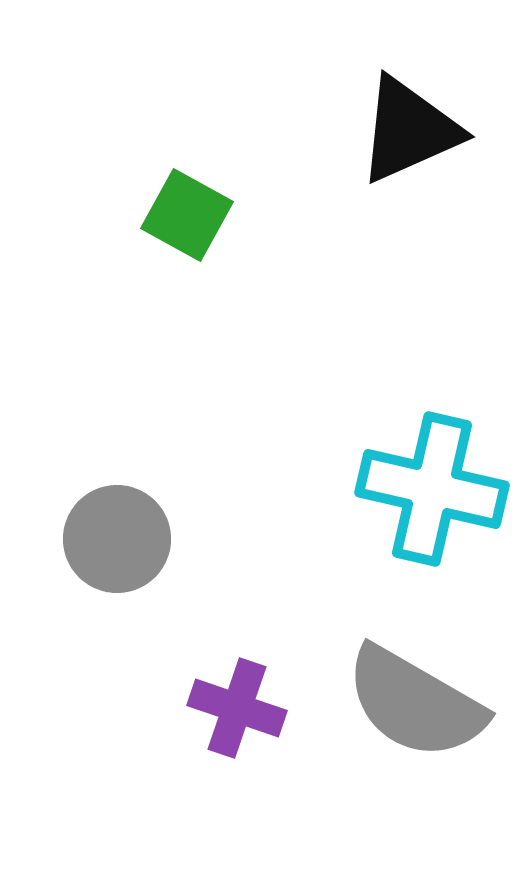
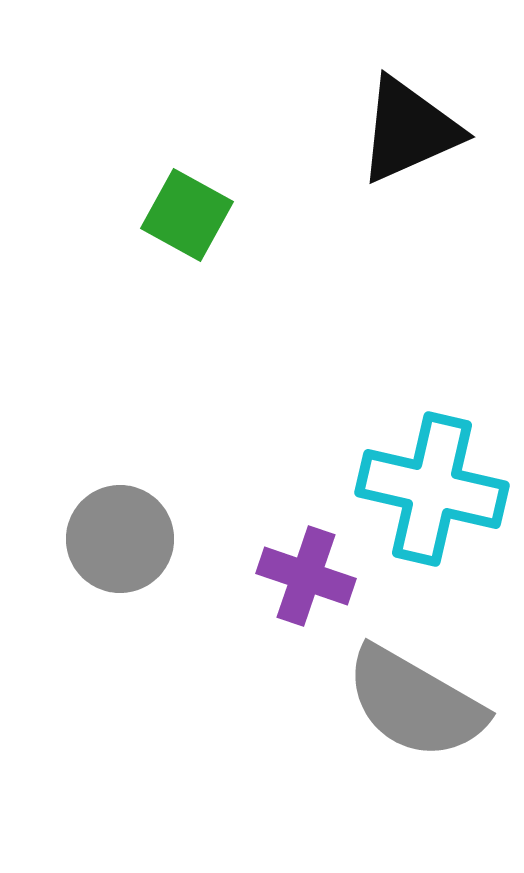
gray circle: moved 3 px right
purple cross: moved 69 px right, 132 px up
